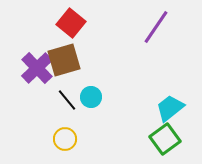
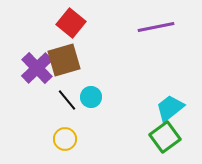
purple line: rotated 45 degrees clockwise
green square: moved 2 px up
